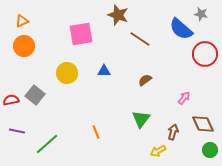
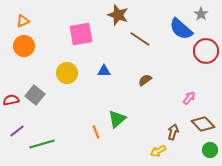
gray star: rotated 24 degrees clockwise
orange triangle: moved 1 px right
red circle: moved 1 px right, 3 px up
pink arrow: moved 5 px right
green triangle: moved 24 px left; rotated 12 degrees clockwise
brown diamond: rotated 20 degrees counterclockwise
purple line: rotated 49 degrees counterclockwise
green line: moved 5 px left; rotated 25 degrees clockwise
